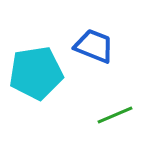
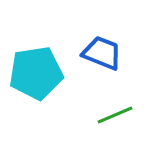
blue trapezoid: moved 8 px right, 7 px down
